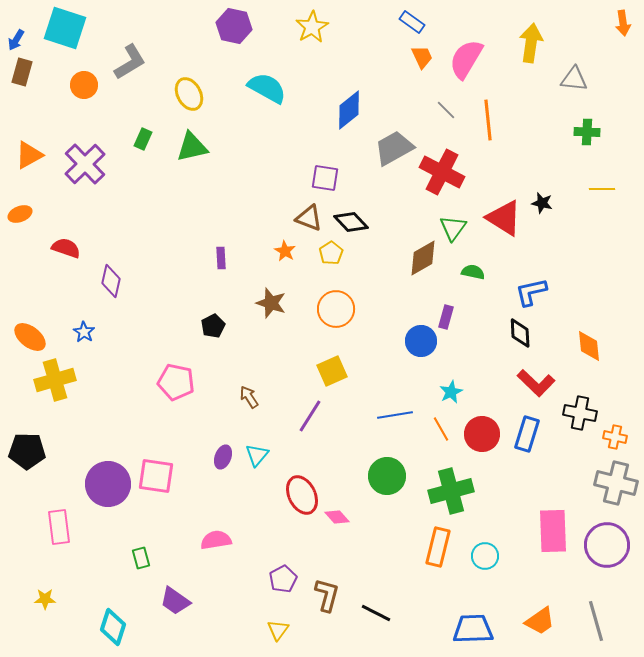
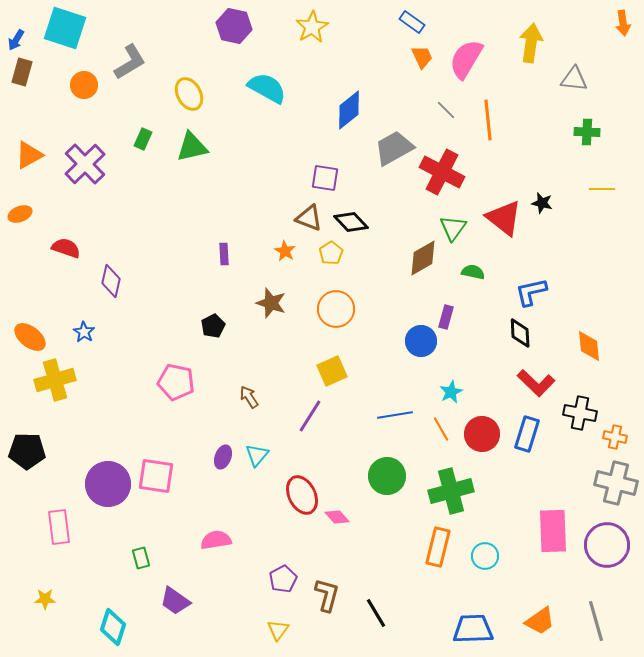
red triangle at (504, 218): rotated 6 degrees clockwise
purple rectangle at (221, 258): moved 3 px right, 4 px up
black line at (376, 613): rotated 32 degrees clockwise
